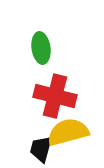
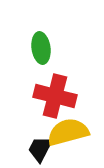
black trapezoid: moved 1 px left; rotated 12 degrees clockwise
